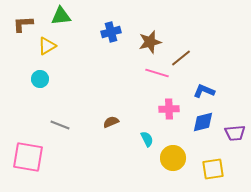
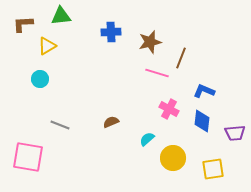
blue cross: rotated 12 degrees clockwise
brown line: rotated 30 degrees counterclockwise
pink cross: rotated 30 degrees clockwise
blue diamond: moved 1 px left, 1 px up; rotated 70 degrees counterclockwise
cyan semicircle: rotated 105 degrees counterclockwise
